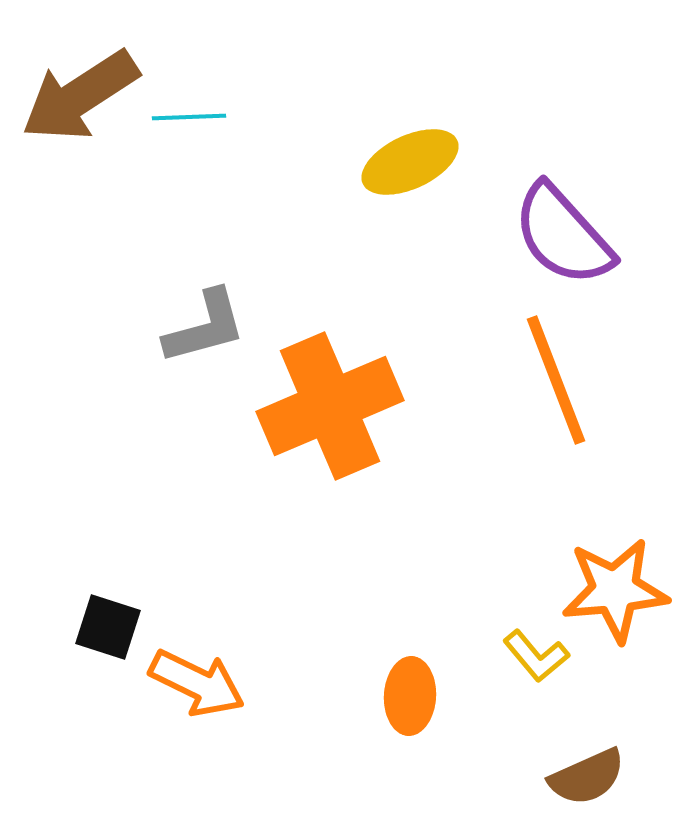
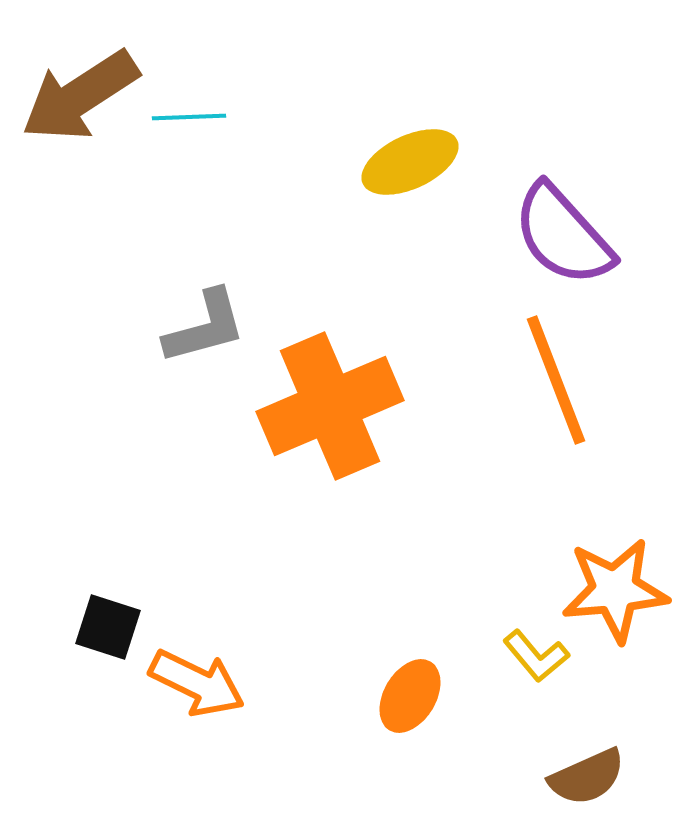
orange ellipse: rotated 28 degrees clockwise
